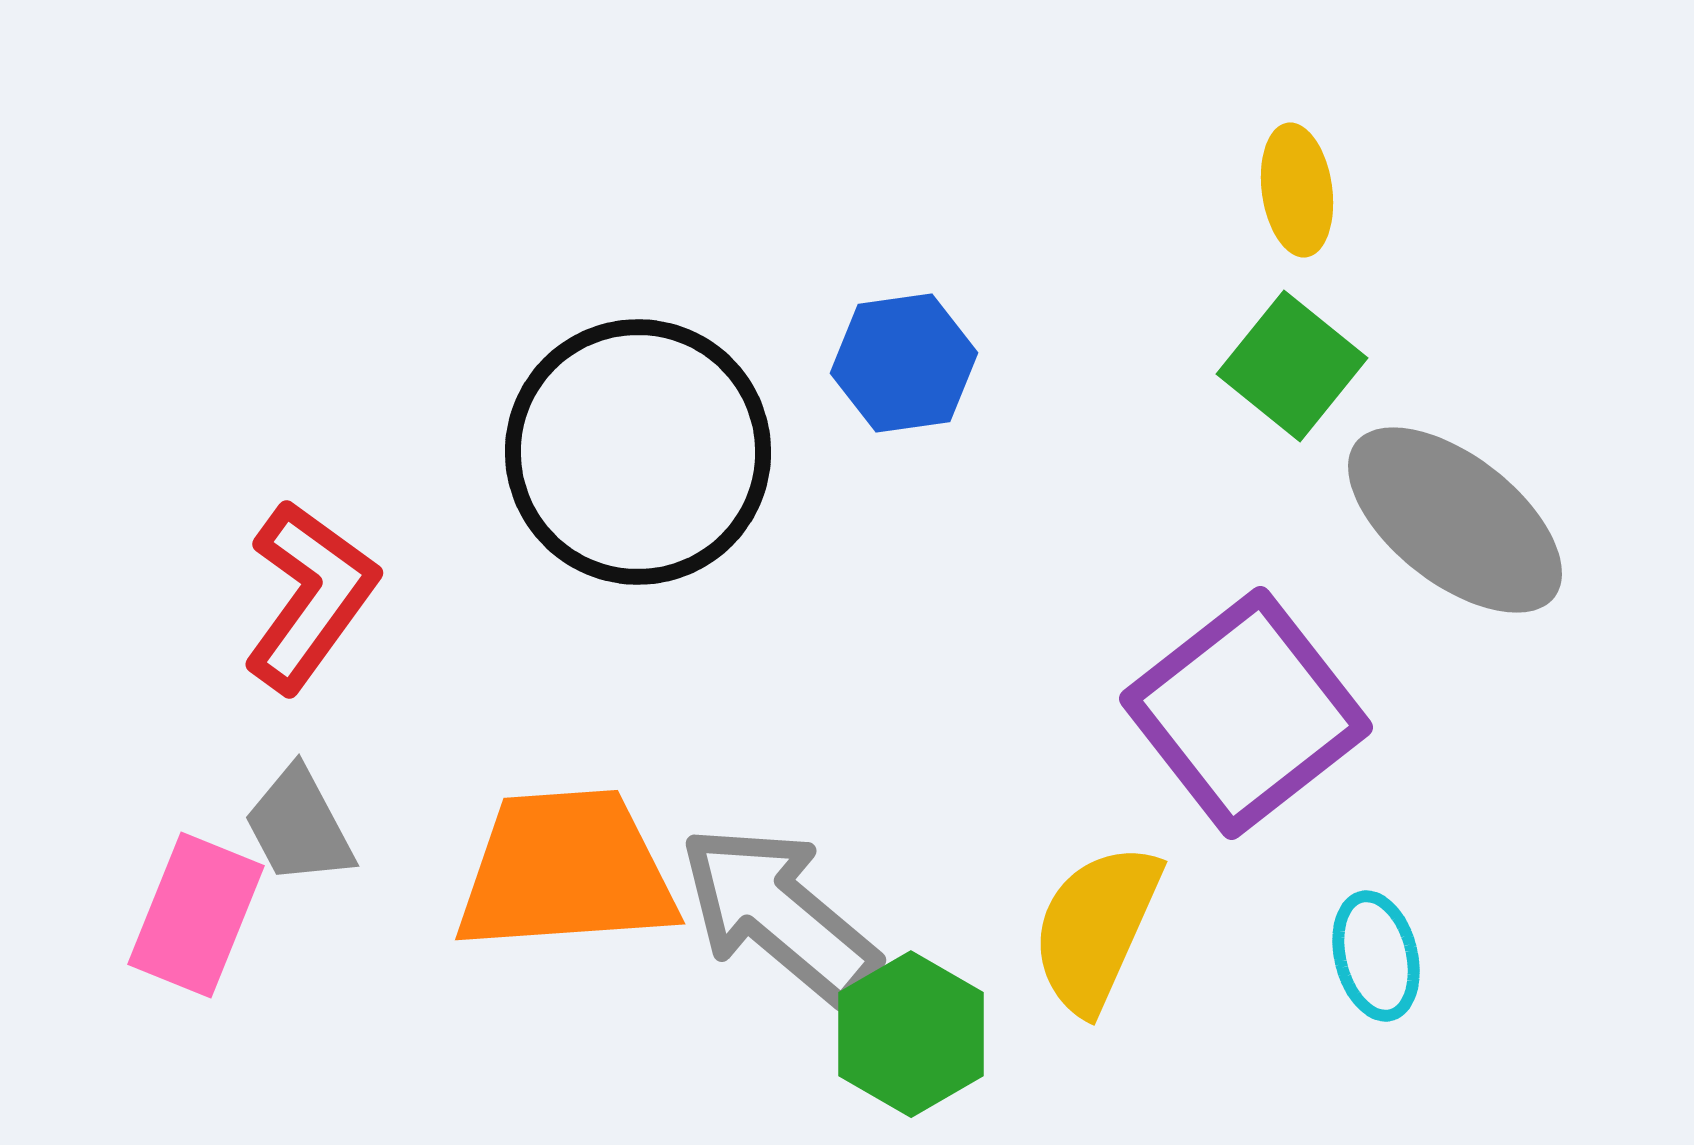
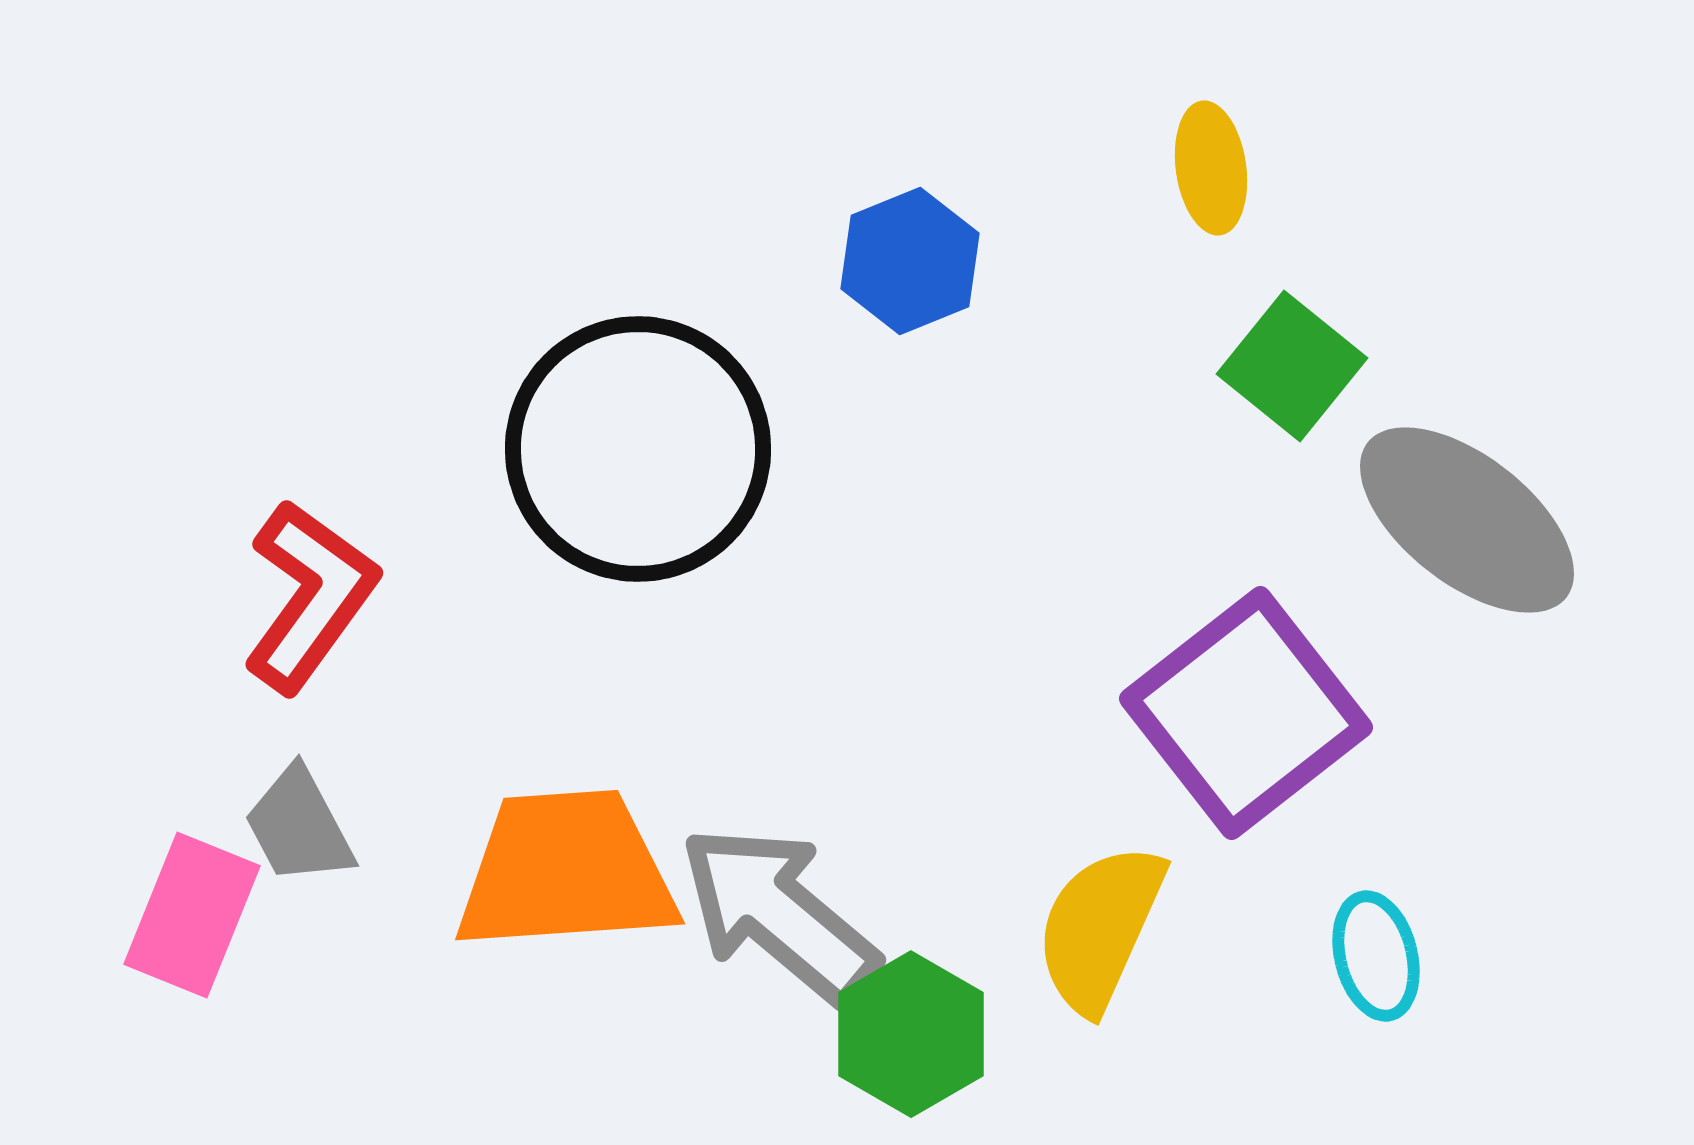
yellow ellipse: moved 86 px left, 22 px up
blue hexagon: moved 6 px right, 102 px up; rotated 14 degrees counterclockwise
black circle: moved 3 px up
gray ellipse: moved 12 px right
pink rectangle: moved 4 px left
yellow semicircle: moved 4 px right
